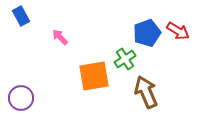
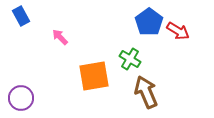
blue pentagon: moved 2 px right, 11 px up; rotated 16 degrees counterclockwise
green cross: moved 5 px right; rotated 25 degrees counterclockwise
